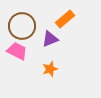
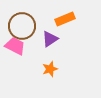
orange rectangle: rotated 18 degrees clockwise
purple triangle: rotated 12 degrees counterclockwise
pink trapezoid: moved 2 px left, 5 px up
